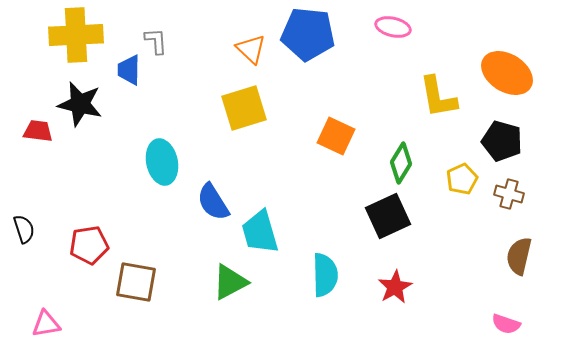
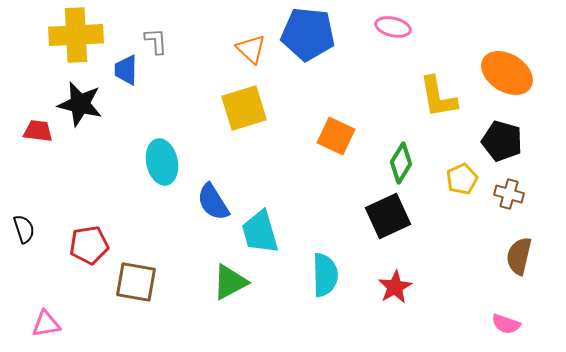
blue trapezoid: moved 3 px left
